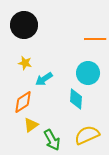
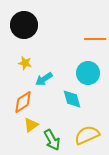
cyan diamond: moved 4 px left; rotated 20 degrees counterclockwise
